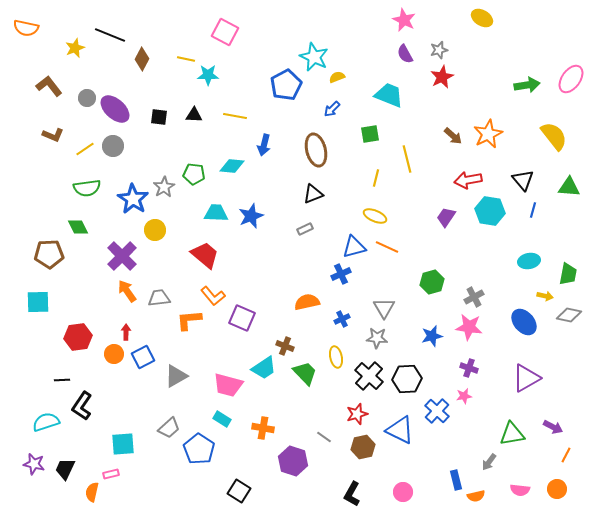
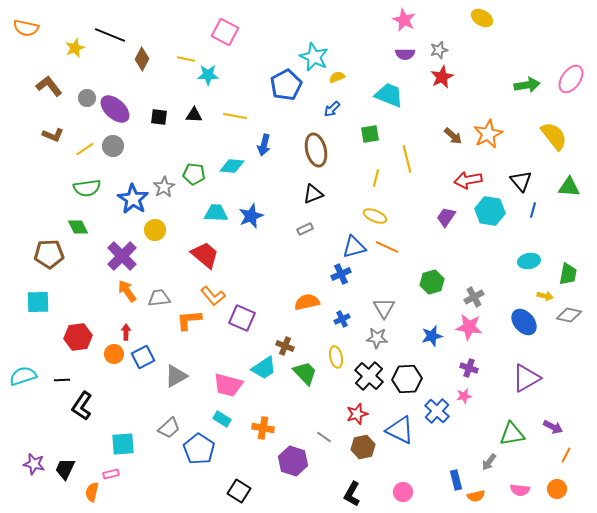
purple semicircle at (405, 54): rotated 60 degrees counterclockwise
black triangle at (523, 180): moved 2 px left, 1 px down
cyan semicircle at (46, 422): moved 23 px left, 46 px up
